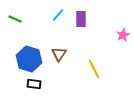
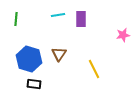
cyan line: rotated 40 degrees clockwise
green line: moved 1 px right; rotated 72 degrees clockwise
pink star: rotated 16 degrees clockwise
